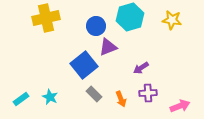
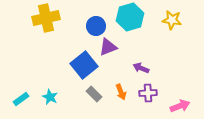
purple arrow: rotated 56 degrees clockwise
orange arrow: moved 7 px up
